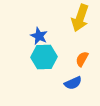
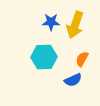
yellow arrow: moved 5 px left, 7 px down
blue star: moved 12 px right, 14 px up; rotated 24 degrees counterclockwise
blue semicircle: moved 3 px up
